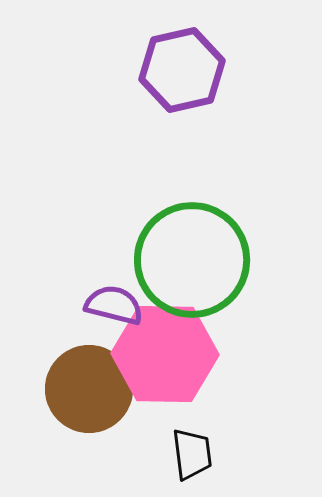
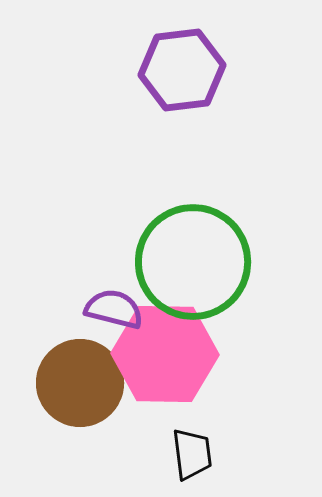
purple hexagon: rotated 6 degrees clockwise
green circle: moved 1 px right, 2 px down
purple semicircle: moved 4 px down
brown circle: moved 9 px left, 6 px up
